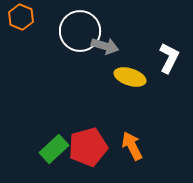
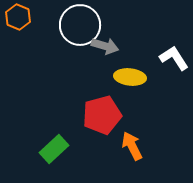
orange hexagon: moved 3 px left
white circle: moved 6 px up
white L-shape: moved 5 px right; rotated 60 degrees counterclockwise
yellow ellipse: rotated 12 degrees counterclockwise
red pentagon: moved 14 px right, 32 px up
